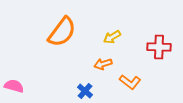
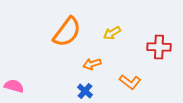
orange semicircle: moved 5 px right
yellow arrow: moved 4 px up
orange arrow: moved 11 px left
